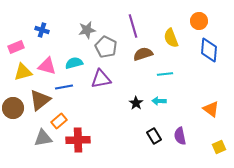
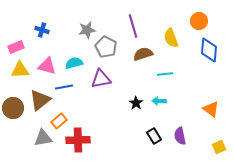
yellow triangle: moved 3 px left, 2 px up; rotated 12 degrees clockwise
